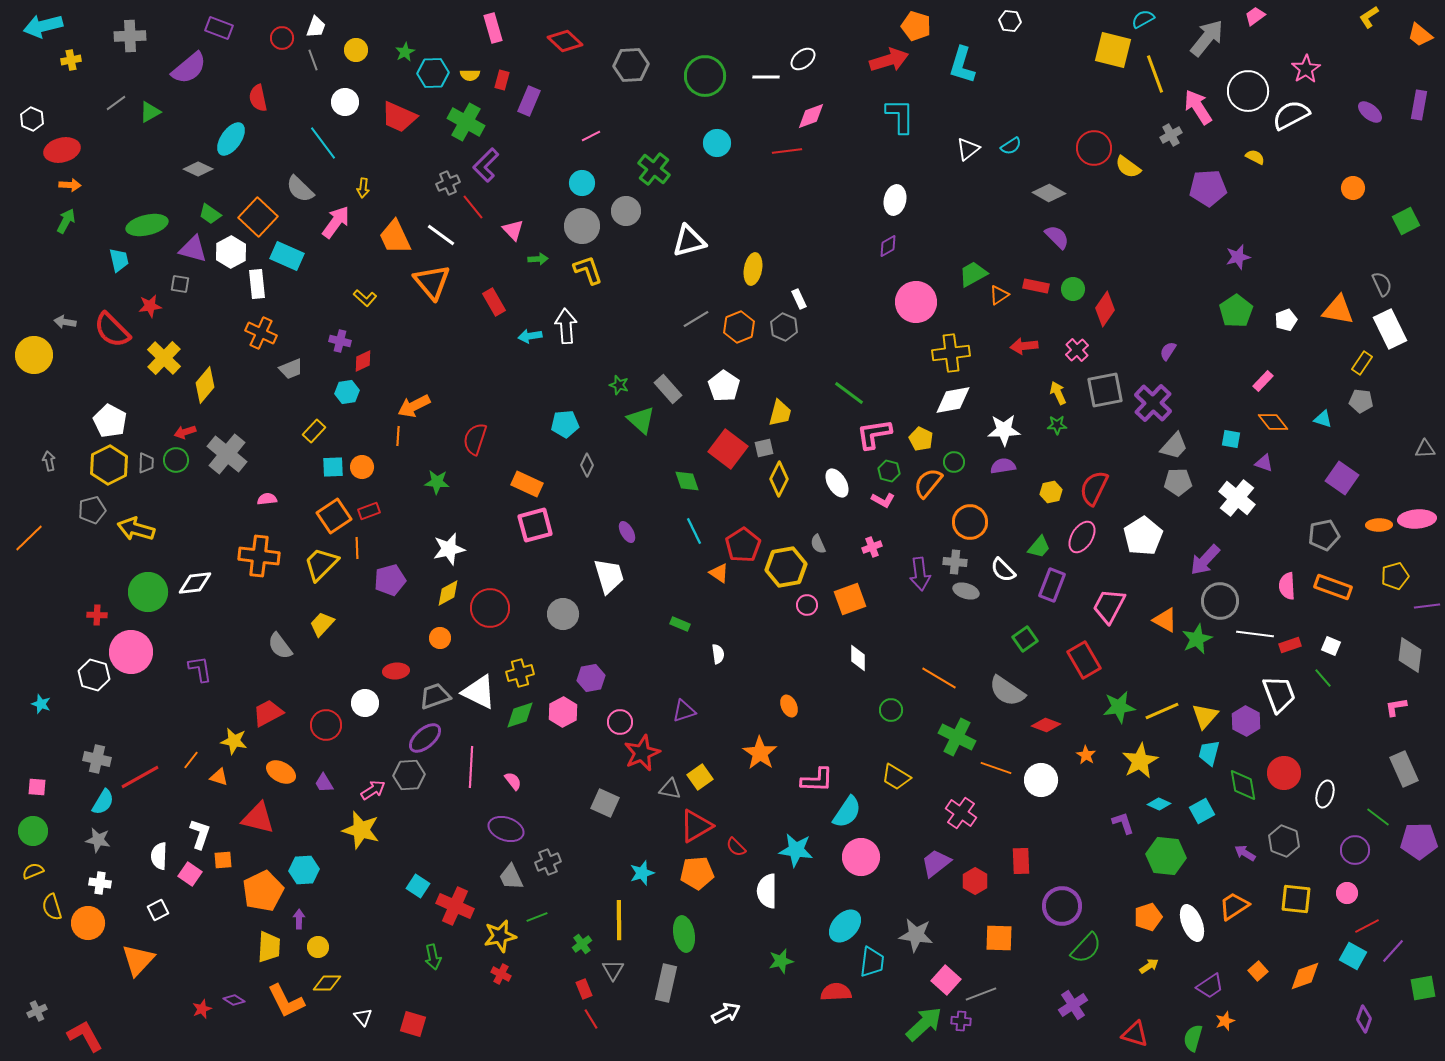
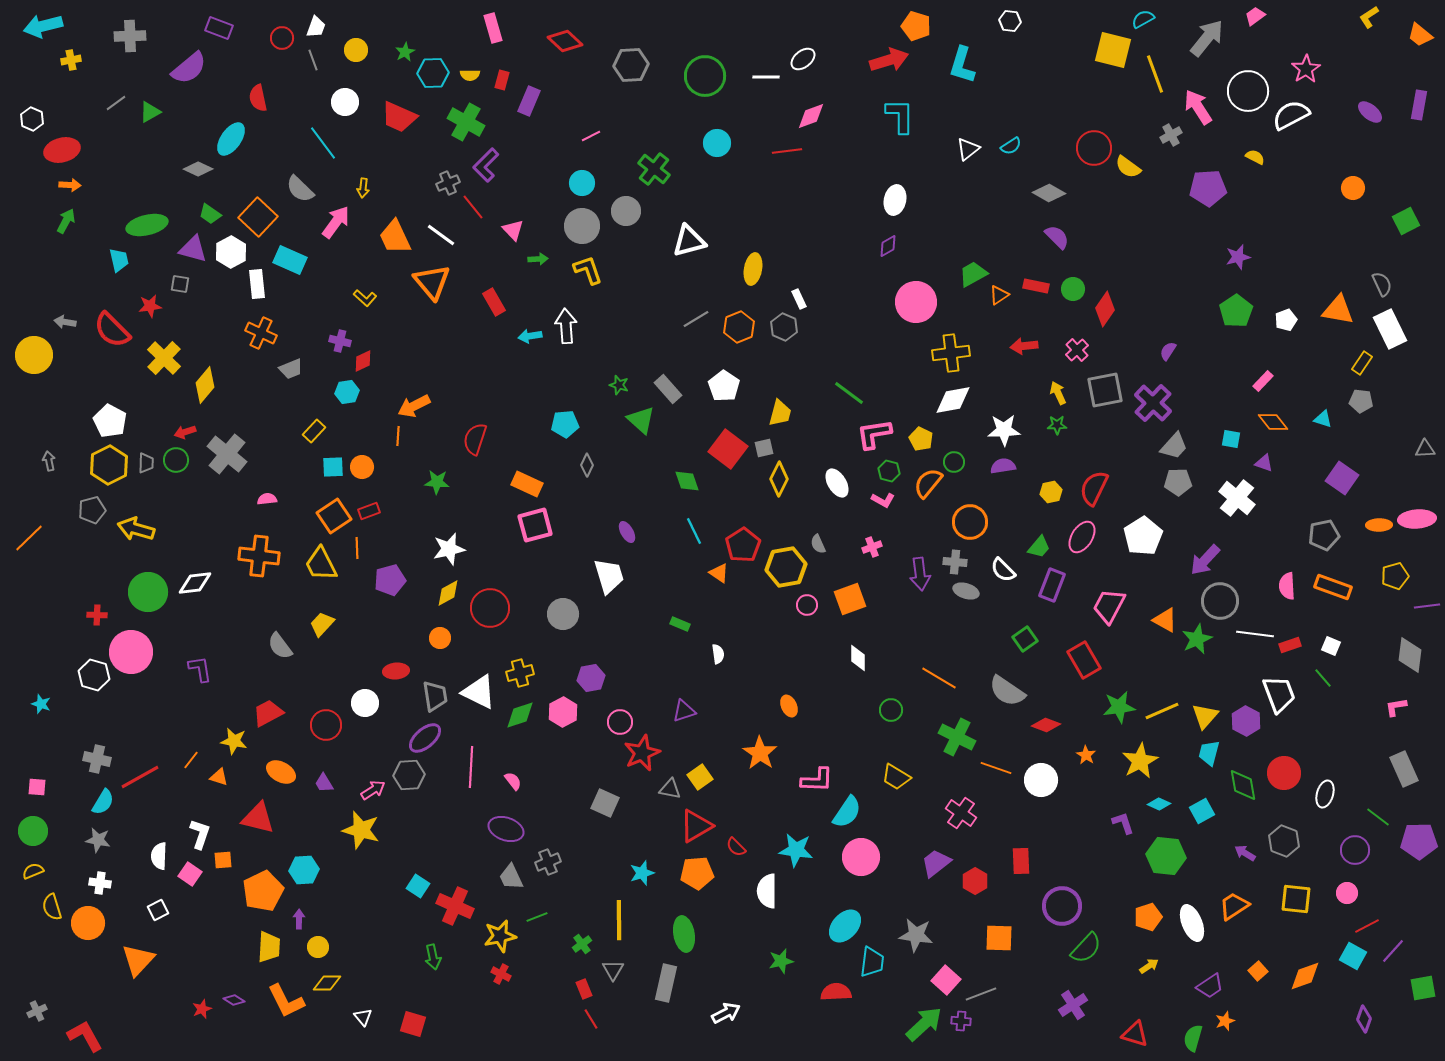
cyan rectangle at (287, 256): moved 3 px right, 4 px down
yellow trapezoid at (321, 564): rotated 72 degrees counterclockwise
gray trapezoid at (435, 696): rotated 100 degrees clockwise
